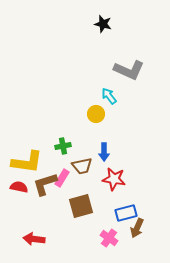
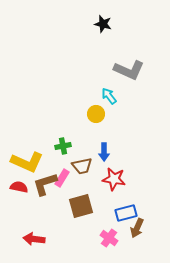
yellow L-shape: rotated 16 degrees clockwise
